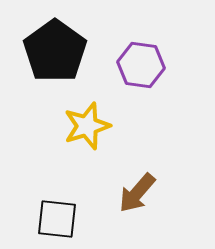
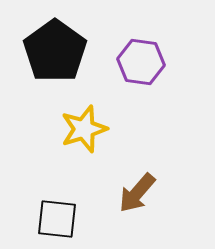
purple hexagon: moved 3 px up
yellow star: moved 3 px left, 3 px down
